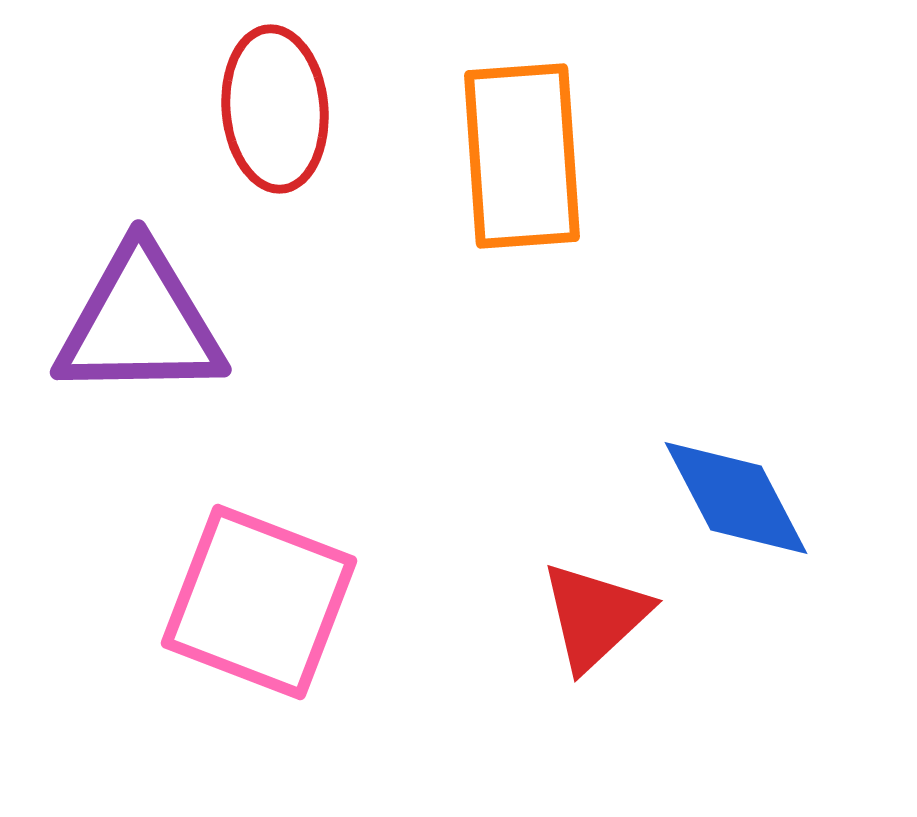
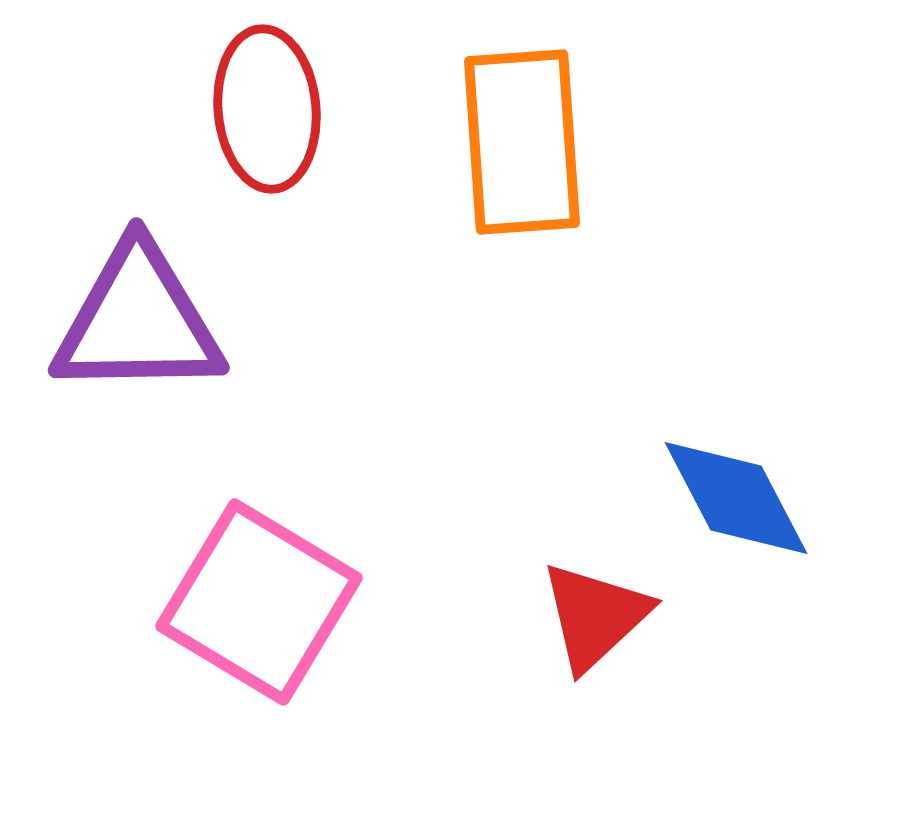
red ellipse: moved 8 px left
orange rectangle: moved 14 px up
purple triangle: moved 2 px left, 2 px up
pink square: rotated 10 degrees clockwise
